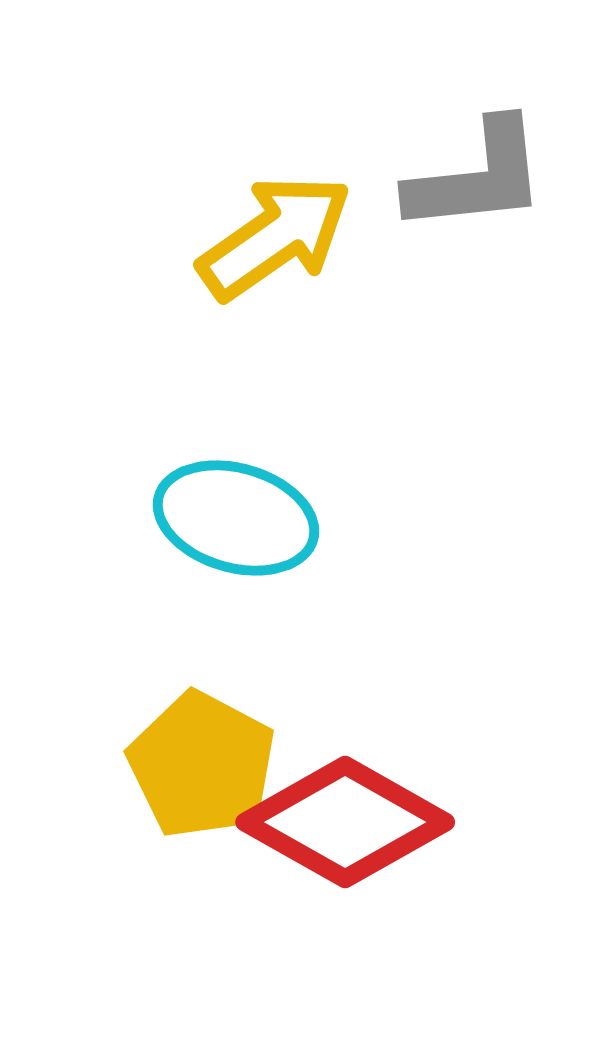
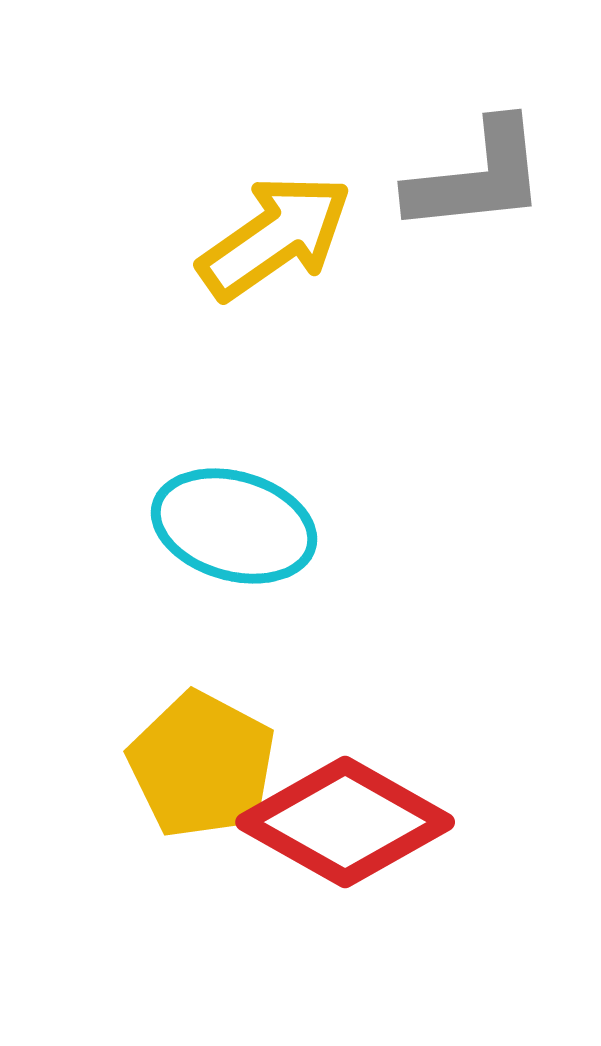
cyan ellipse: moved 2 px left, 8 px down
